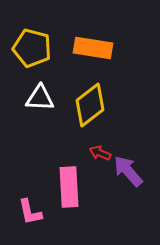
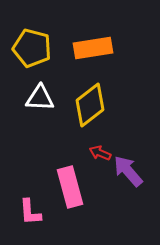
orange rectangle: rotated 18 degrees counterclockwise
pink rectangle: moved 1 px right; rotated 12 degrees counterclockwise
pink L-shape: rotated 8 degrees clockwise
